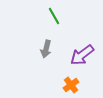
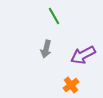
purple arrow: moved 1 px right; rotated 10 degrees clockwise
